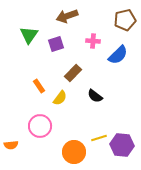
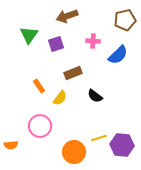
brown rectangle: rotated 24 degrees clockwise
